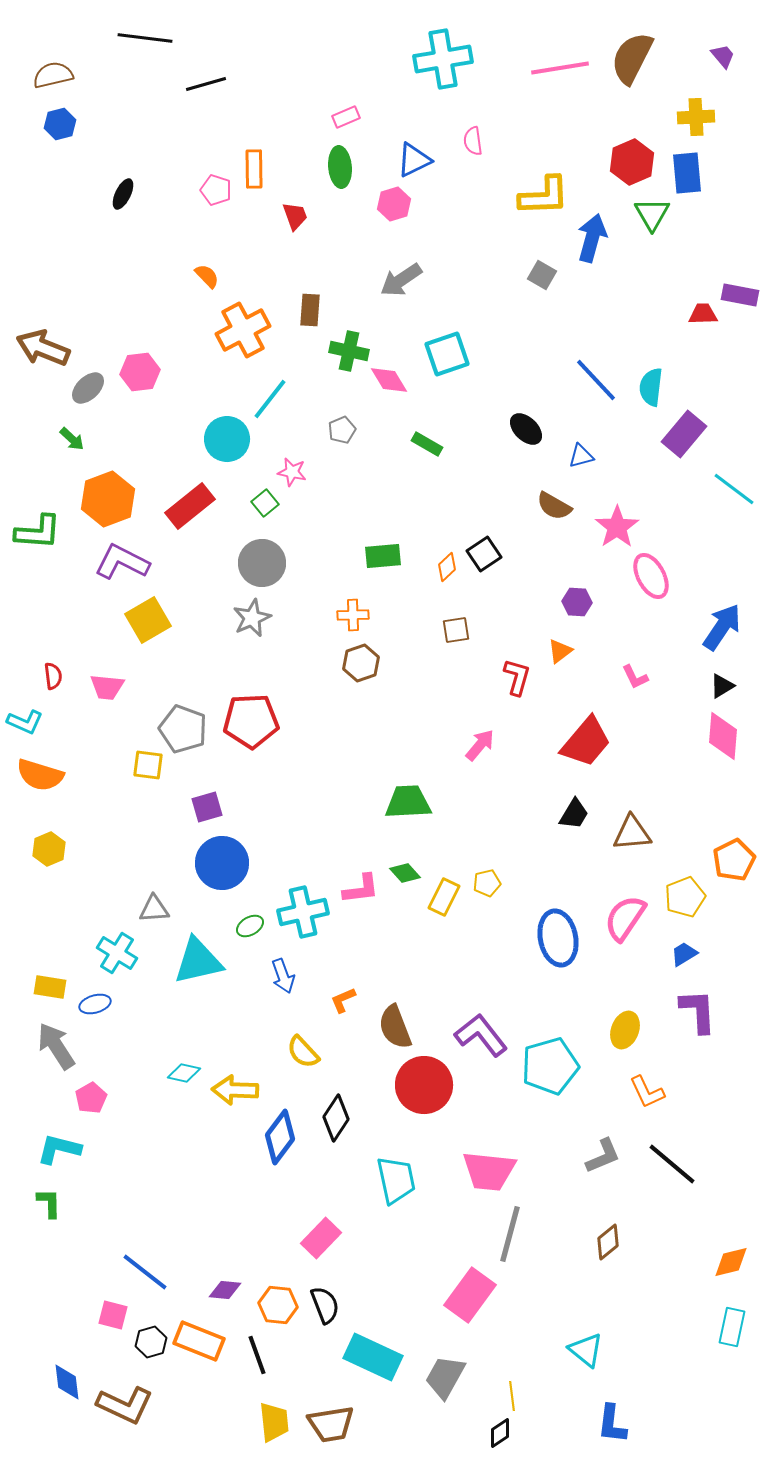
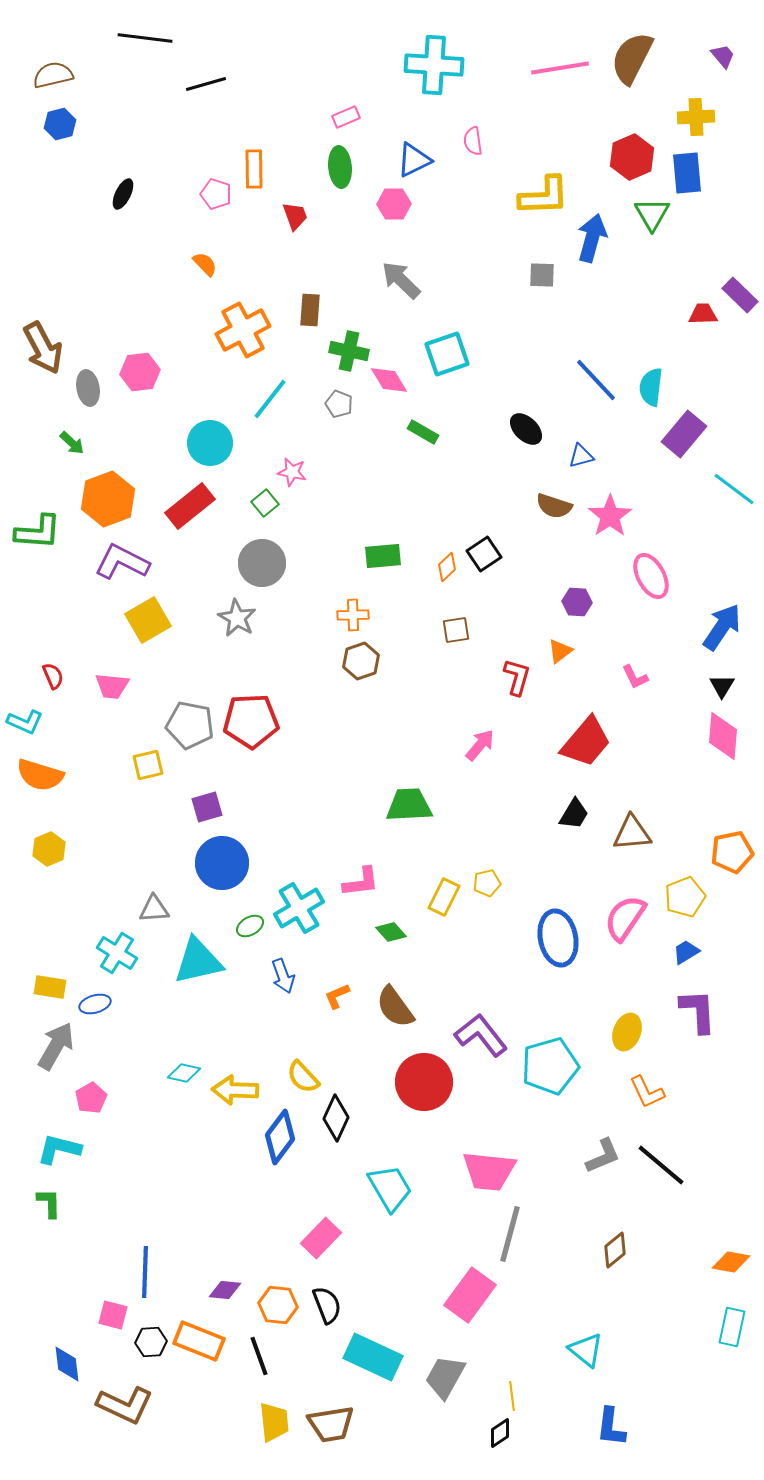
cyan cross at (443, 59): moved 9 px left, 6 px down; rotated 14 degrees clockwise
red hexagon at (632, 162): moved 5 px up
pink pentagon at (216, 190): moved 4 px down
pink hexagon at (394, 204): rotated 16 degrees clockwise
gray square at (542, 275): rotated 28 degrees counterclockwise
orange semicircle at (207, 276): moved 2 px left, 12 px up
gray arrow at (401, 280): rotated 78 degrees clockwise
purple rectangle at (740, 295): rotated 33 degrees clockwise
brown arrow at (43, 348): rotated 140 degrees counterclockwise
gray ellipse at (88, 388): rotated 56 degrees counterclockwise
gray pentagon at (342, 430): moved 3 px left, 26 px up; rotated 28 degrees counterclockwise
green arrow at (72, 439): moved 4 px down
cyan circle at (227, 439): moved 17 px left, 4 px down
green rectangle at (427, 444): moved 4 px left, 12 px up
brown semicircle at (554, 506): rotated 12 degrees counterclockwise
pink star at (617, 527): moved 7 px left, 11 px up
gray star at (252, 618): moved 15 px left; rotated 18 degrees counterclockwise
brown hexagon at (361, 663): moved 2 px up
red semicircle at (53, 676): rotated 16 degrees counterclockwise
black triangle at (722, 686): rotated 28 degrees counterclockwise
pink trapezoid at (107, 687): moved 5 px right, 1 px up
gray pentagon at (183, 729): moved 7 px right, 4 px up; rotated 9 degrees counterclockwise
yellow square at (148, 765): rotated 20 degrees counterclockwise
green trapezoid at (408, 802): moved 1 px right, 3 px down
orange pentagon at (734, 860): moved 2 px left, 8 px up; rotated 15 degrees clockwise
green diamond at (405, 873): moved 14 px left, 59 px down
pink L-shape at (361, 889): moved 7 px up
cyan cross at (303, 912): moved 4 px left, 4 px up; rotated 18 degrees counterclockwise
blue trapezoid at (684, 954): moved 2 px right, 2 px up
orange L-shape at (343, 1000): moved 6 px left, 4 px up
brown semicircle at (395, 1027): moved 20 px up; rotated 15 degrees counterclockwise
yellow ellipse at (625, 1030): moved 2 px right, 2 px down
gray arrow at (56, 1046): rotated 63 degrees clockwise
yellow semicircle at (303, 1052): moved 25 px down
red circle at (424, 1085): moved 3 px up
black diamond at (336, 1118): rotated 9 degrees counterclockwise
black line at (672, 1164): moved 11 px left, 1 px down
cyan trapezoid at (396, 1180): moved 6 px left, 8 px down; rotated 18 degrees counterclockwise
brown diamond at (608, 1242): moved 7 px right, 8 px down
orange diamond at (731, 1262): rotated 24 degrees clockwise
blue line at (145, 1272): rotated 54 degrees clockwise
black semicircle at (325, 1305): moved 2 px right
black hexagon at (151, 1342): rotated 12 degrees clockwise
black line at (257, 1355): moved 2 px right, 1 px down
blue diamond at (67, 1382): moved 18 px up
blue L-shape at (612, 1424): moved 1 px left, 3 px down
